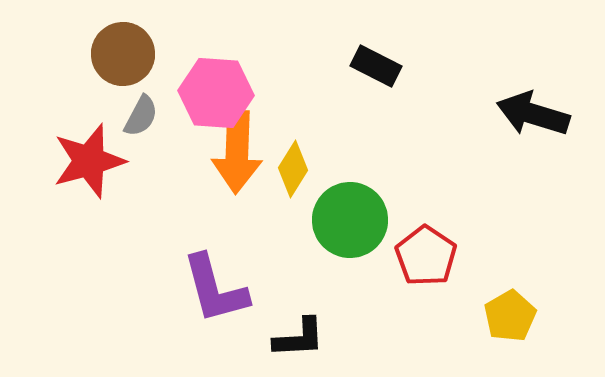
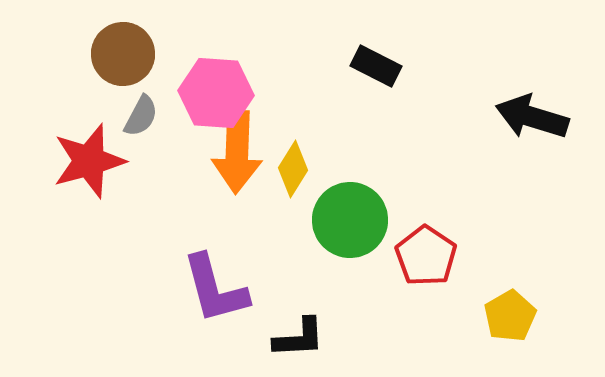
black arrow: moved 1 px left, 3 px down
